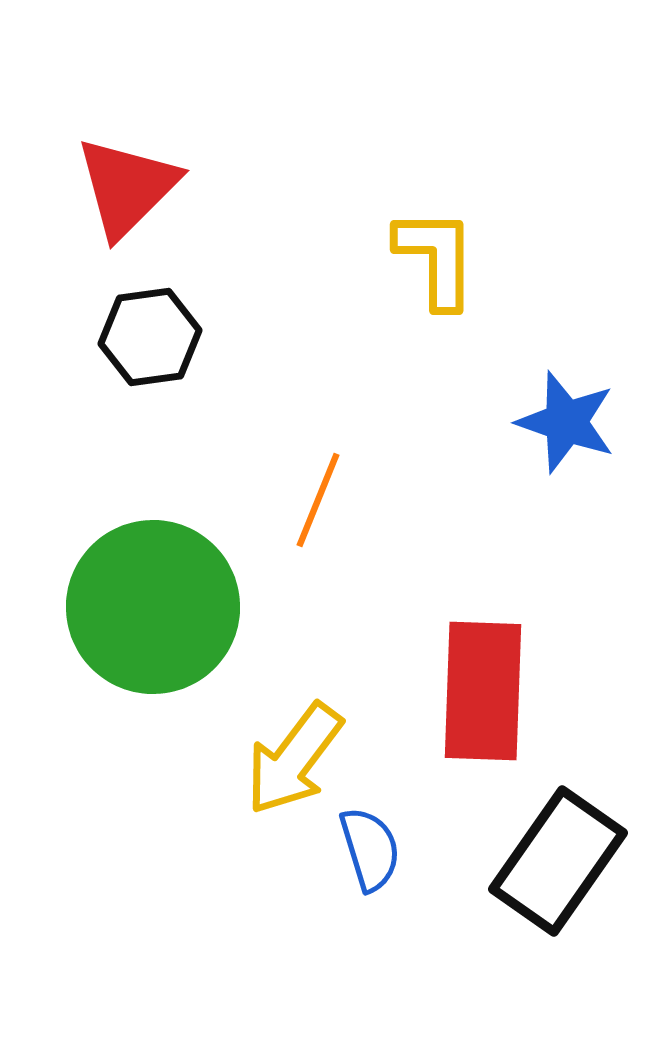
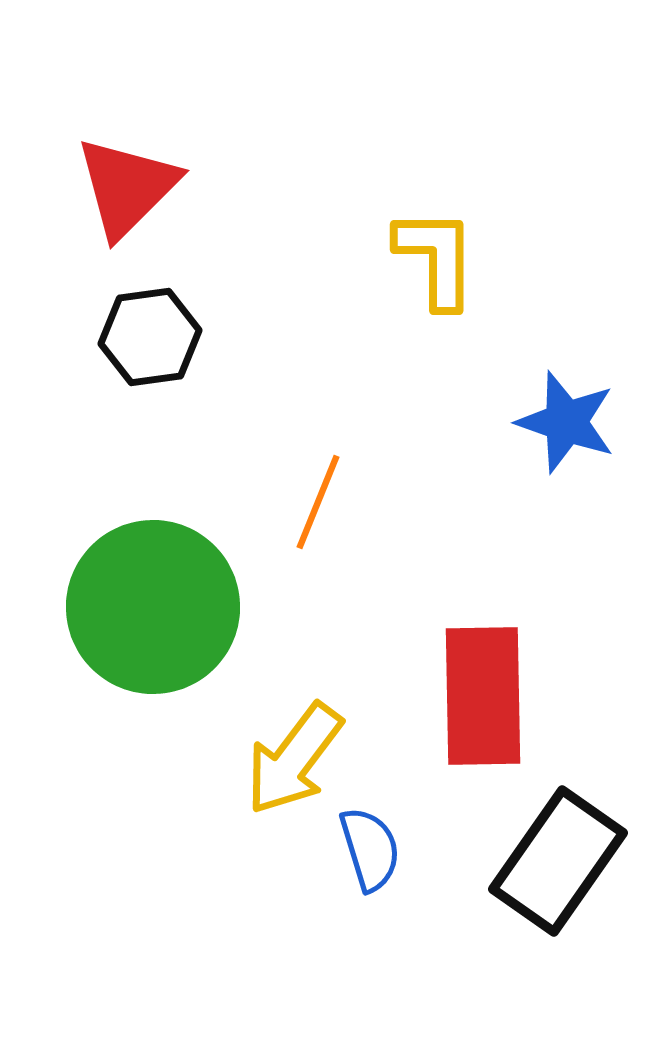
orange line: moved 2 px down
red rectangle: moved 5 px down; rotated 3 degrees counterclockwise
